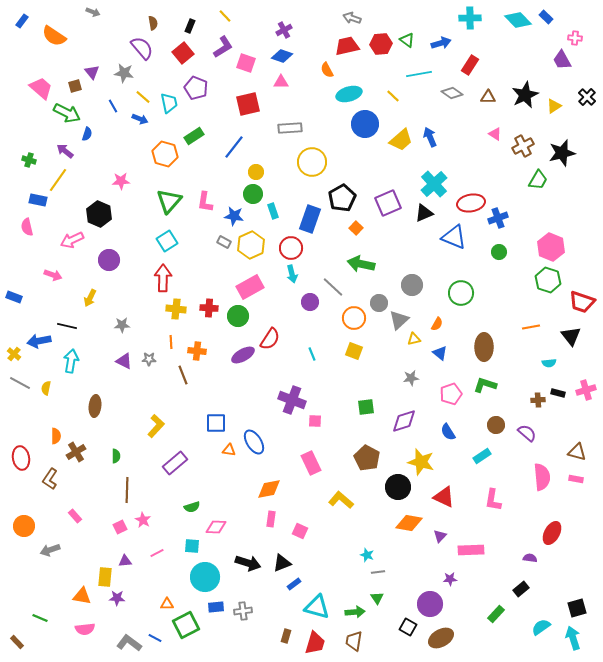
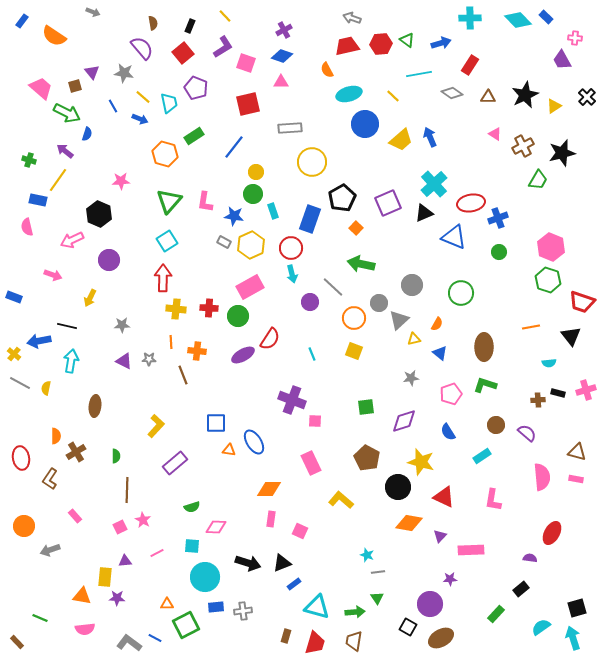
orange diamond at (269, 489): rotated 10 degrees clockwise
